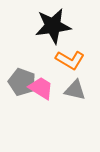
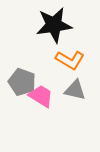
black star: moved 1 px right, 1 px up
pink trapezoid: moved 8 px down
